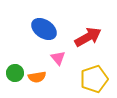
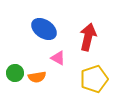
red arrow: rotated 48 degrees counterclockwise
pink triangle: rotated 21 degrees counterclockwise
